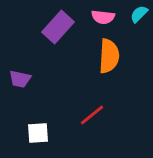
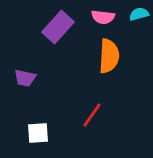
cyan semicircle: rotated 30 degrees clockwise
purple trapezoid: moved 5 px right, 1 px up
red line: rotated 16 degrees counterclockwise
